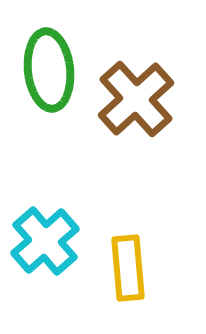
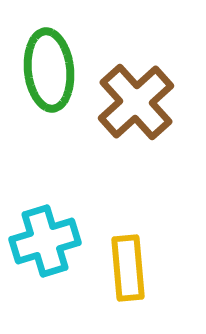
brown cross: moved 3 px down
cyan cross: rotated 24 degrees clockwise
